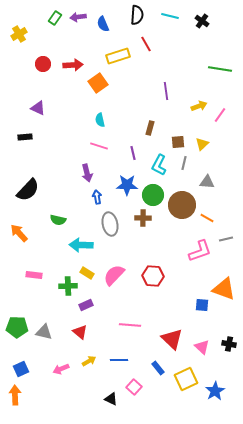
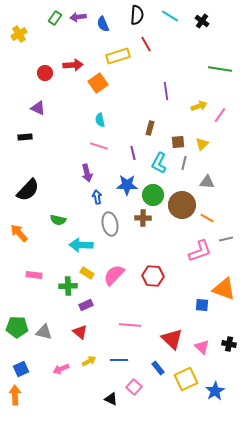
cyan line at (170, 16): rotated 18 degrees clockwise
red circle at (43, 64): moved 2 px right, 9 px down
cyan L-shape at (159, 165): moved 2 px up
